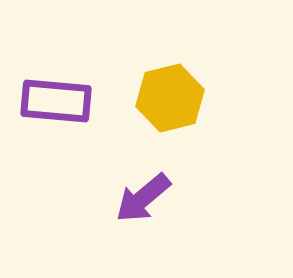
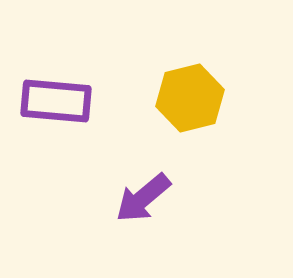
yellow hexagon: moved 20 px right
